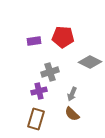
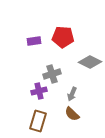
gray cross: moved 2 px right, 2 px down
brown rectangle: moved 2 px right, 2 px down
